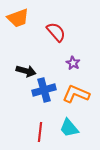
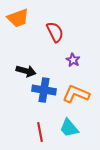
red semicircle: moved 1 px left; rotated 15 degrees clockwise
purple star: moved 3 px up
blue cross: rotated 25 degrees clockwise
red line: rotated 18 degrees counterclockwise
